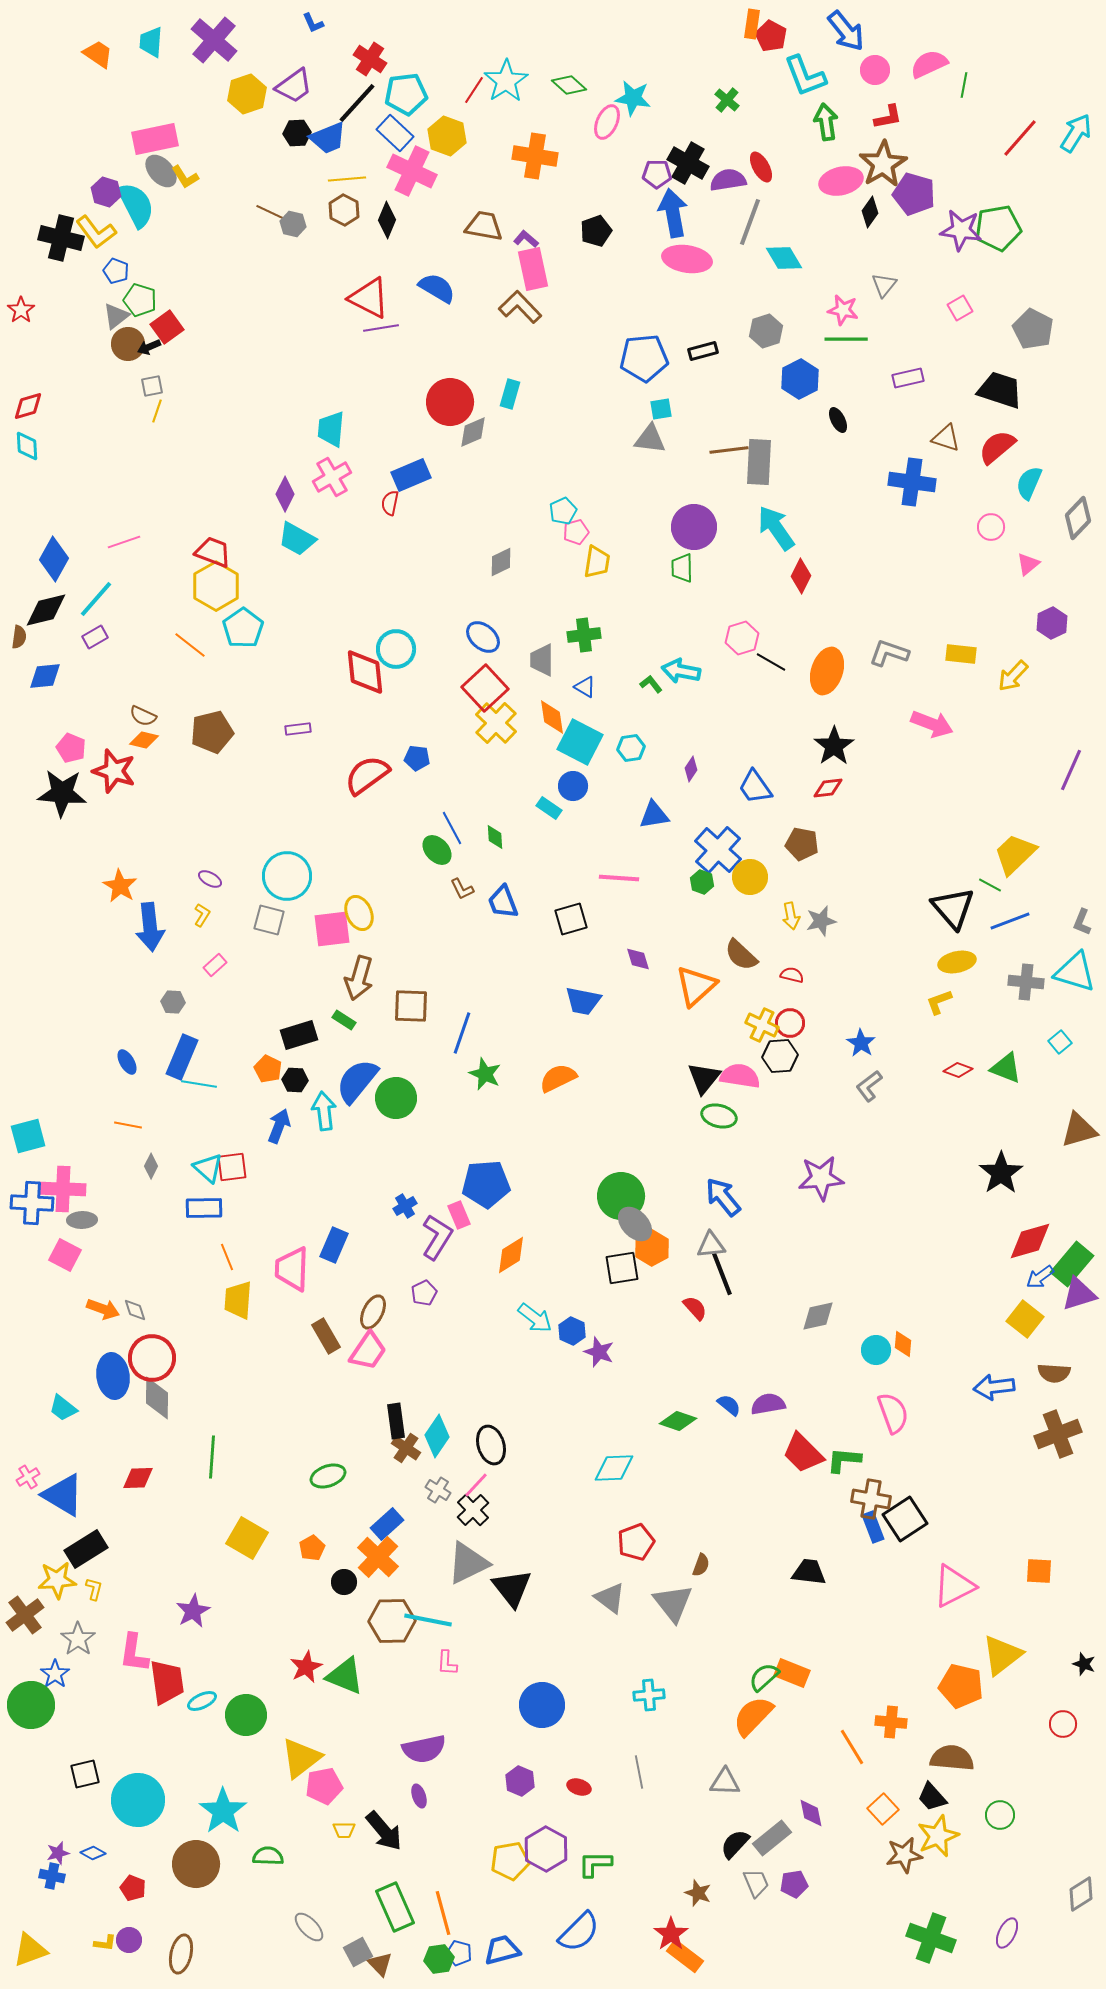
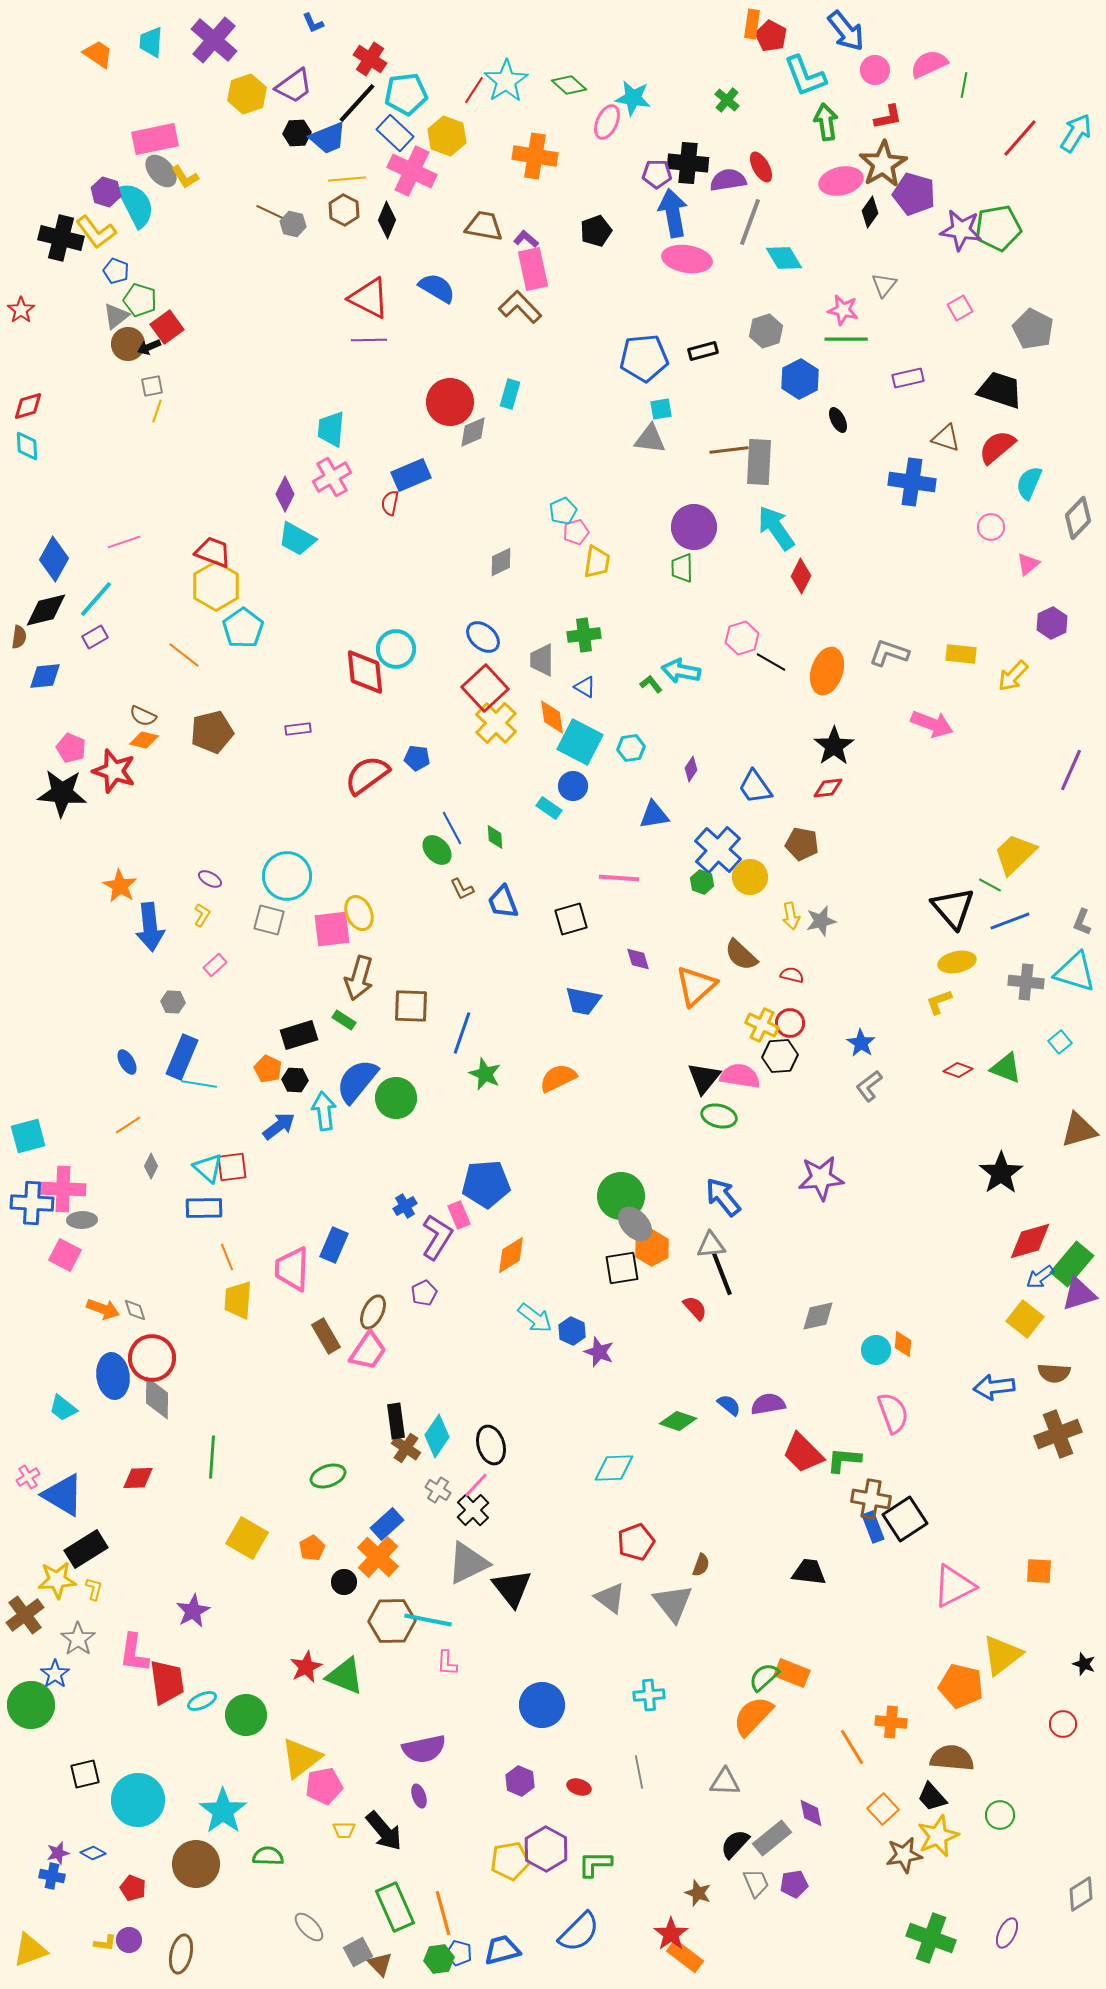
black cross at (688, 163): rotated 24 degrees counterclockwise
purple line at (381, 328): moved 12 px left, 12 px down; rotated 8 degrees clockwise
orange line at (190, 645): moved 6 px left, 10 px down
orange line at (128, 1125): rotated 44 degrees counterclockwise
blue arrow at (279, 1126): rotated 32 degrees clockwise
